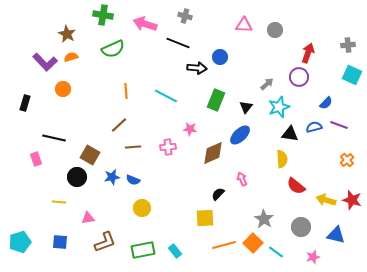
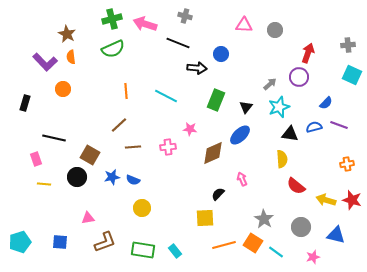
green cross at (103, 15): moved 9 px right, 4 px down; rotated 24 degrees counterclockwise
orange semicircle at (71, 57): rotated 80 degrees counterclockwise
blue circle at (220, 57): moved 1 px right, 3 px up
gray arrow at (267, 84): moved 3 px right
orange cross at (347, 160): moved 4 px down; rotated 32 degrees clockwise
yellow line at (59, 202): moved 15 px left, 18 px up
orange square at (253, 243): rotated 12 degrees counterclockwise
green rectangle at (143, 250): rotated 20 degrees clockwise
